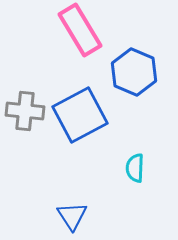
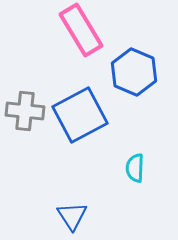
pink rectangle: moved 1 px right
